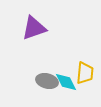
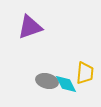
purple triangle: moved 4 px left, 1 px up
cyan diamond: moved 2 px down
